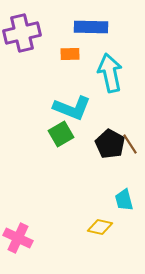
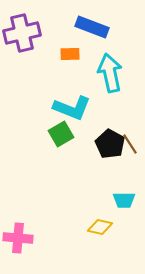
blue rectangle: moved 1 px right; rotated 20 degrees clockwise
cyan trapezoid: rotated 75 degrees counterclockwise
pink cross: rotated 20 degrees counterclockwise
